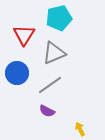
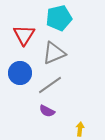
blue circle: moved 3 px right
yellow arrow: rotated 32 degrees clockwise
